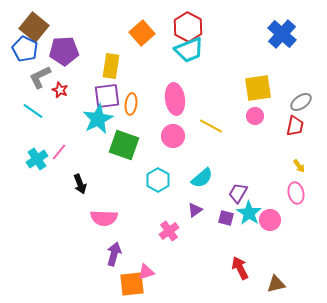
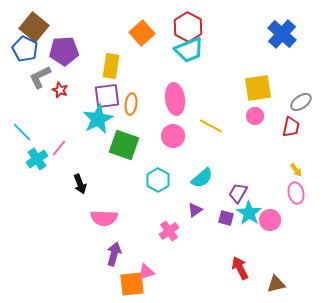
cyan line at (33, 111): moved 11 px left, 21 px down; rotated 10 degrees clockwise
red trapezoid at (295, 126): moved 4 px left, 1 px down
pink line at (59, 152): moved 4 px up
yellow arrow at (299, 166): moved 3 px left, 4 px down
